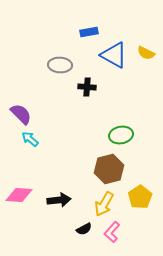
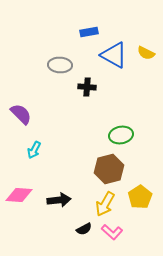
cyan arrow: moved 4 px right, 11 px down; rotated 102 degrees counterclockwise
yellow arrow: moved 1 px right
pink L-shape: rotated 90 degrees counterclockwise
